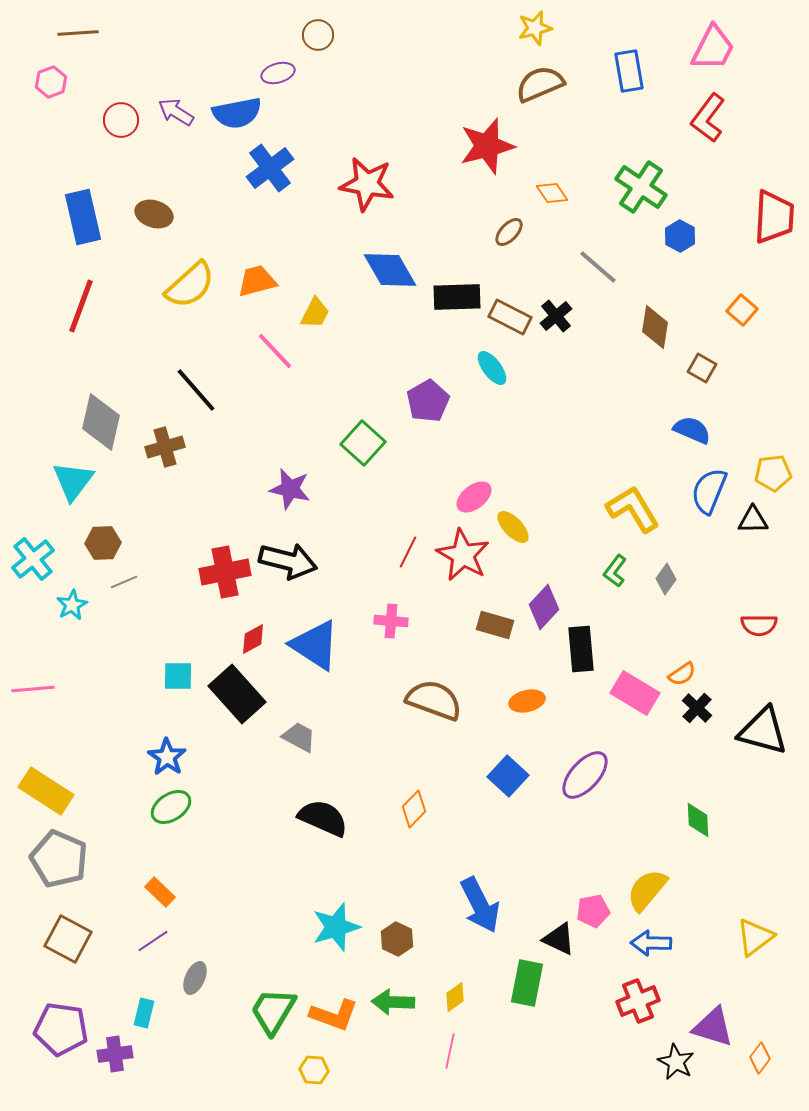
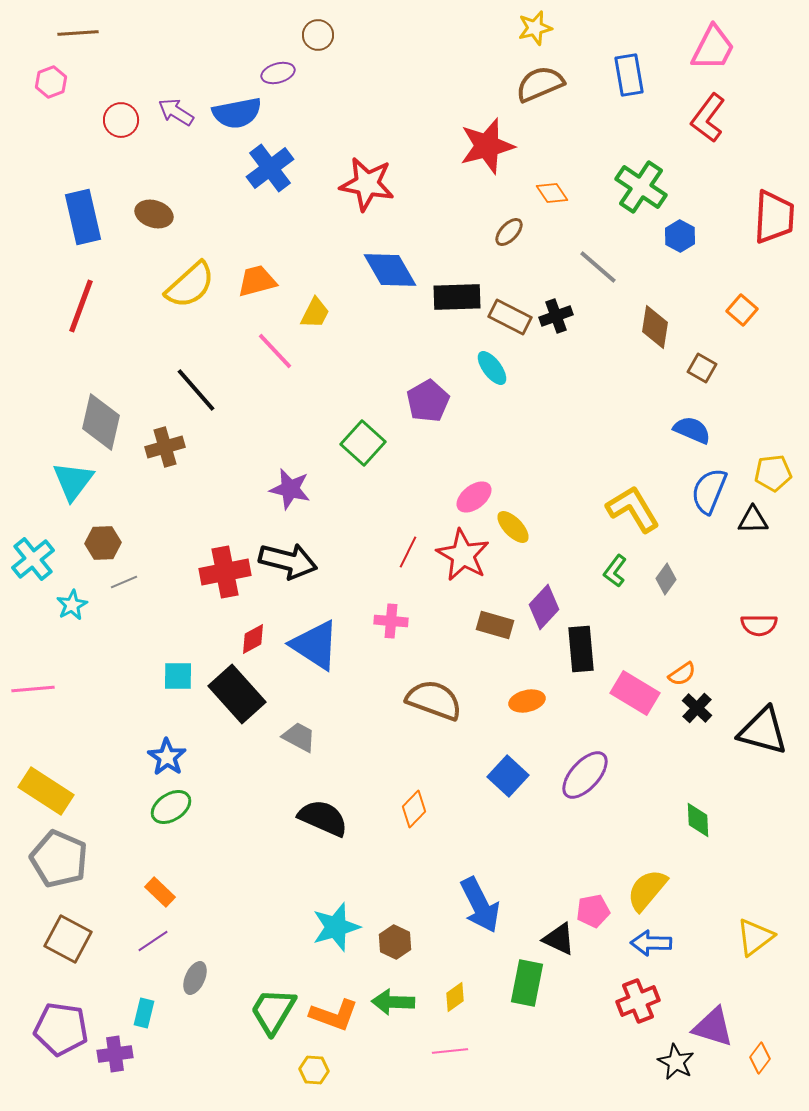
blue rectangle at (629, 71): moved 4 px down
black cross at (556, 316): rotated 20 degrees clockwise
brown hexagon at (397, 939): moved 2 px left, 3 px down
pink line at (450, 1051): rotated 72 degrees clockwise
